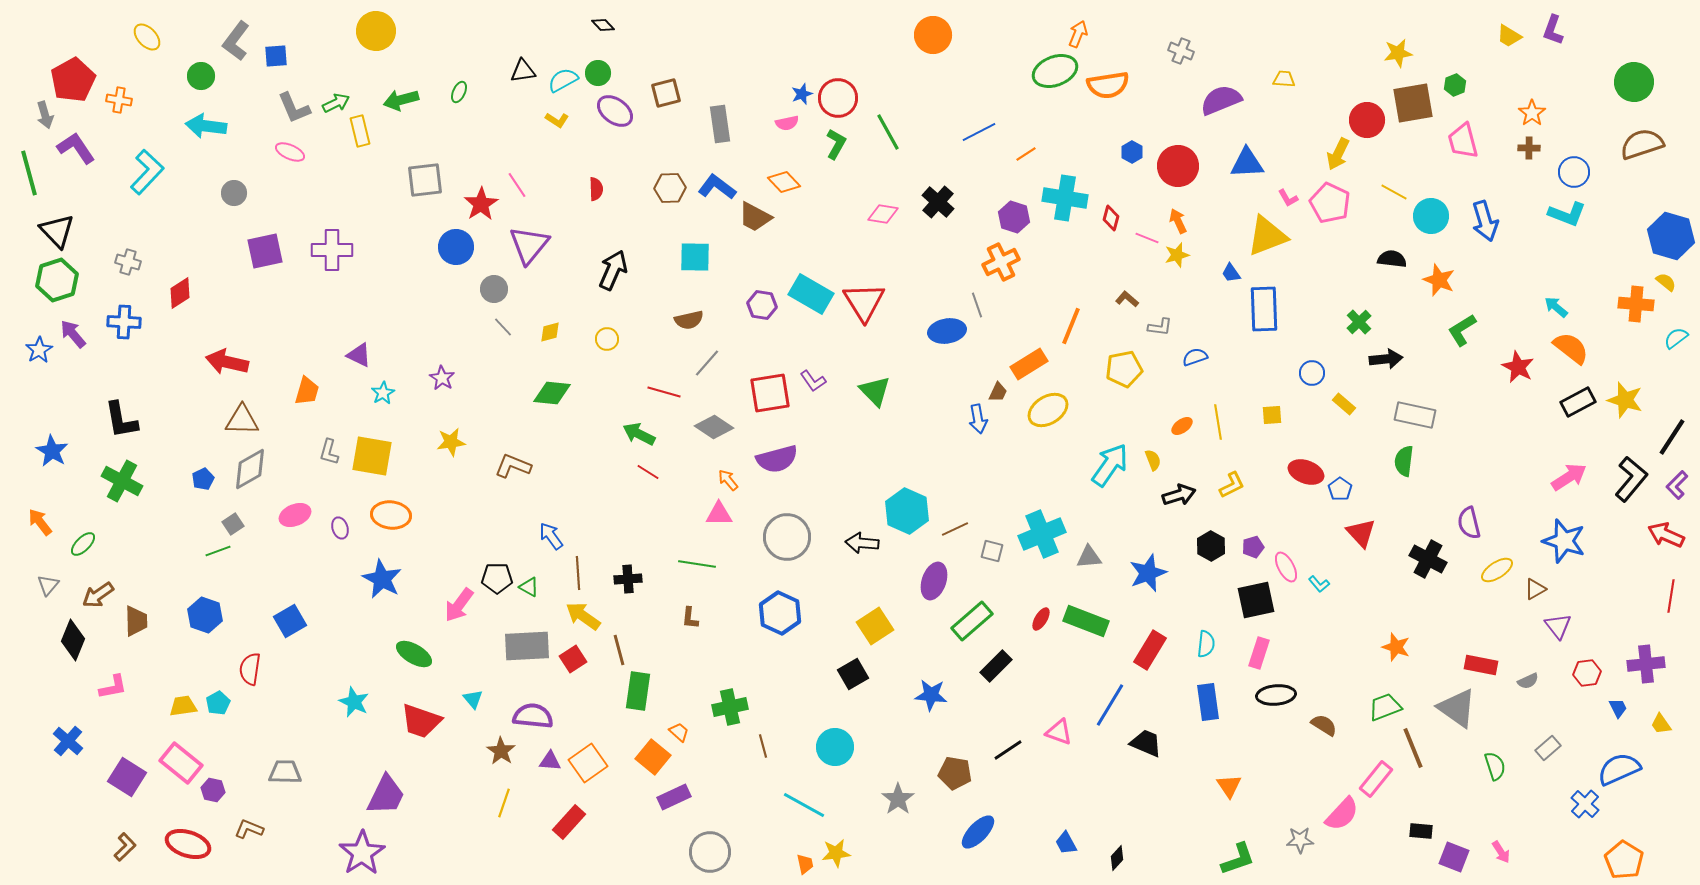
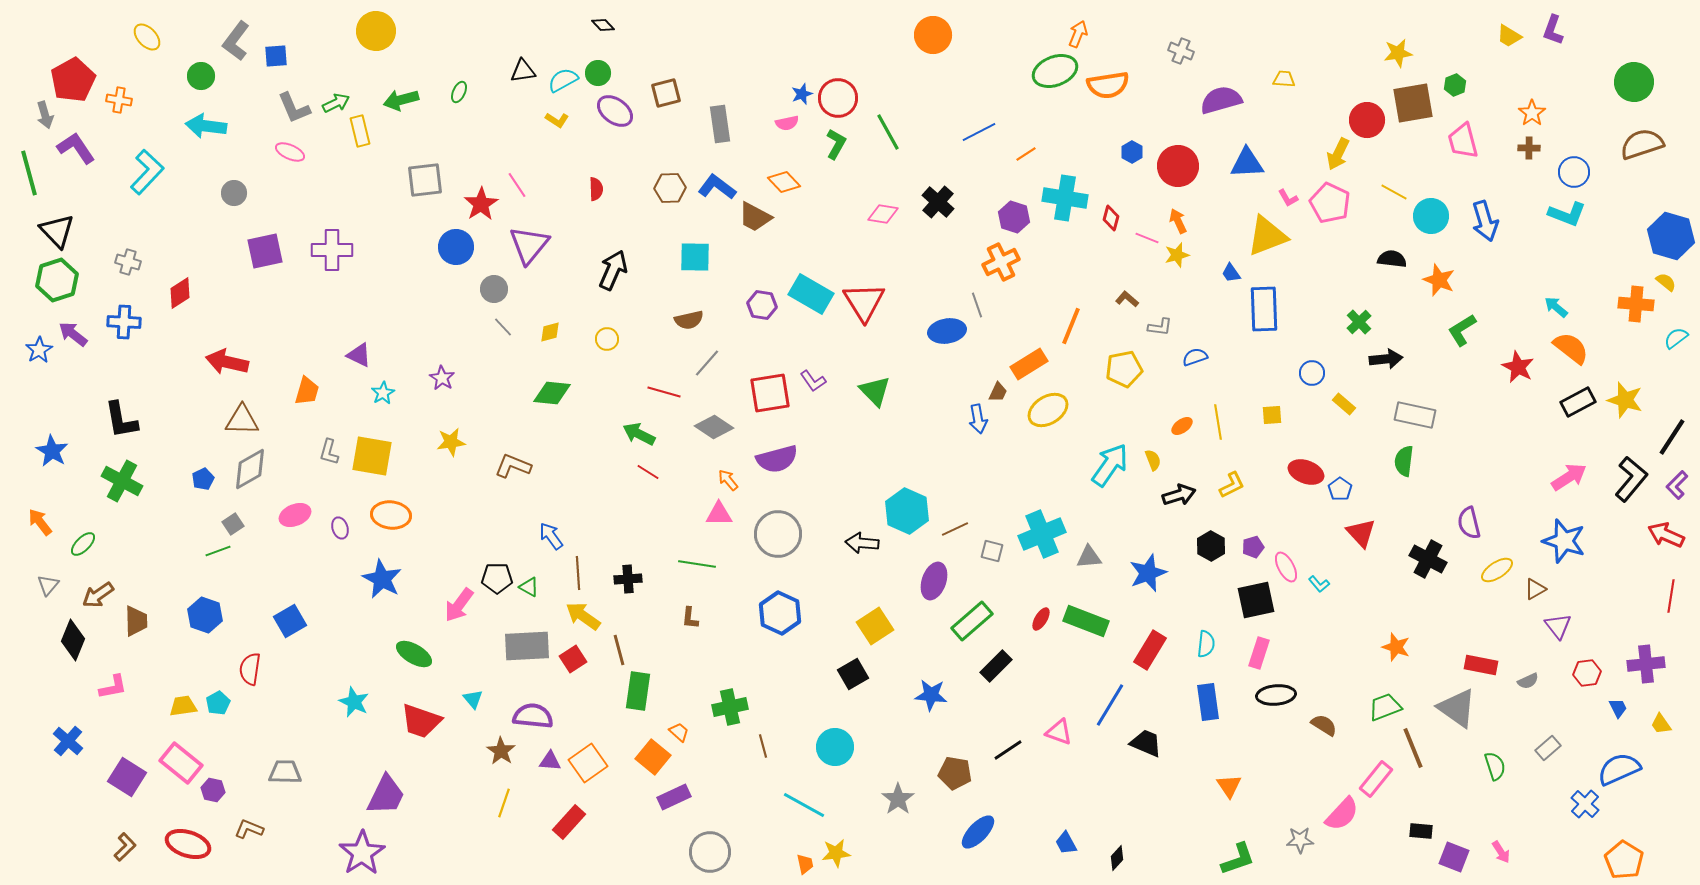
purple semicircle at (1221, 100): rotated 6 degrees clockwise
purple arrow at (73, 334): rotated 12 degrees counterclockwise
gray circle at (787, 537): moved 9 px left, 3 px up
